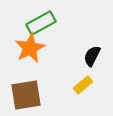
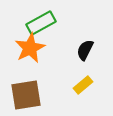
black semicircle: moved 7 px left, 6 px up
